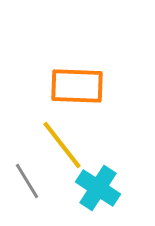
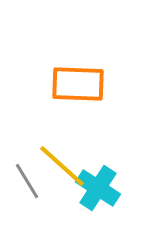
orange rectangle: moved 1 px right, 2 px up
yellow line: moved 21 px down; rotated 10 degrees counterclockwise
